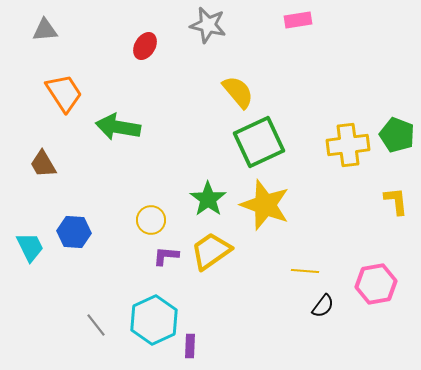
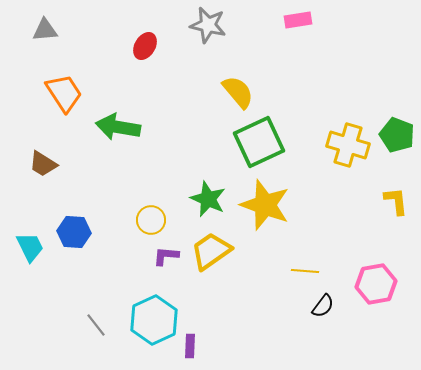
yellow cross: rotated 24 degrees clockwise
brown trapezoid: rotated 28 degrees counterclockwise
green star: rotated 12 degrees counterclockwise
